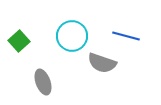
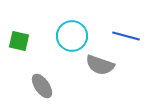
green square: rotated 35 degrees counterclockwise
gray semicircle: moved 2 px left, 2 px down
gray ellipse: moved 1 px left, 4 px down; rotated 15 degrees counterclockwise
